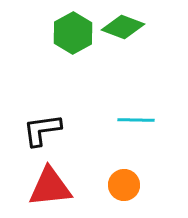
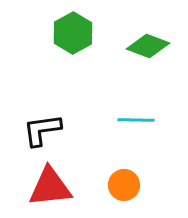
green diamond: moved 25 px right, 19 px down
